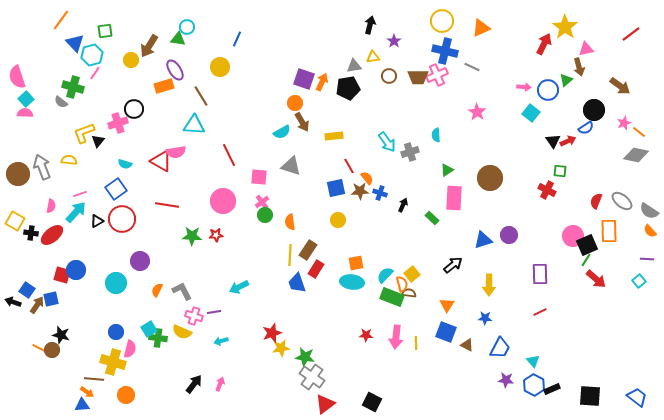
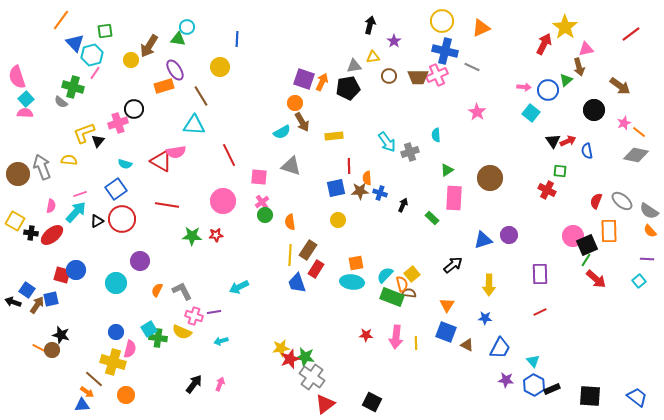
blue line at (237, 39): rotated 21 degrees counterclockwise
blue semicircle at (586, 128): moved 1 px right, 23 px down; rotated 112 degrees clockwise
red line at (349, 166): rotated 28 degrees clockwise
orange semicircle at (367, 178): rotated 144 degrees counterclockwise
red star at (272, 333): moved 18 px right, 26 px down
brown line at (94, 379): rotated 36 degrees clockwise
